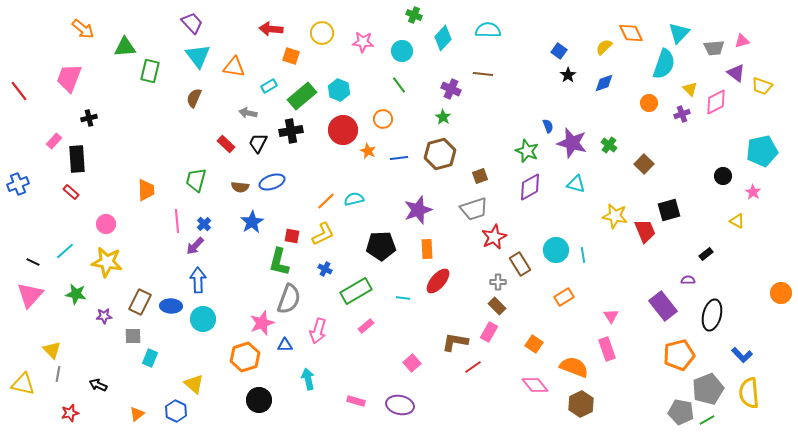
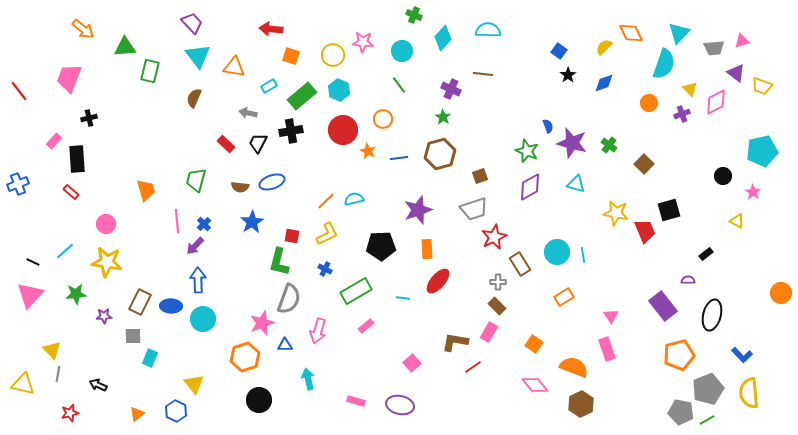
yellow circle at (322, 33): moved 11 px right, 22 px down
orange trapezoid at (146, 190): rotated 15 degrees counterclockwise
yellow star at (615, 216): moved 1 px right, 3 px up
yellow L-shape at (323, 234): moved 4 px right
cyan circle at (556, 250): moved 1 px right, 2 px down
green star at (76, 294): rotated 15 degrees counterclockwise
yellow triangle at (194, 384): rotated 10 degrees clockwise
